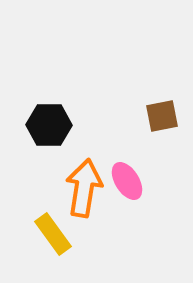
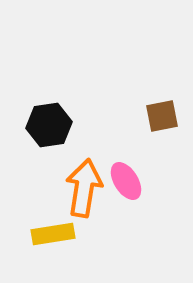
black hexagon: rotated 9 degrees counterclockwise
pink ellipse: moved 1 px left
yellow rectangle: rotated 63 degrees counterclockwise
